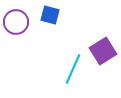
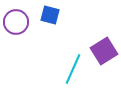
purple square: moved 1 px right
